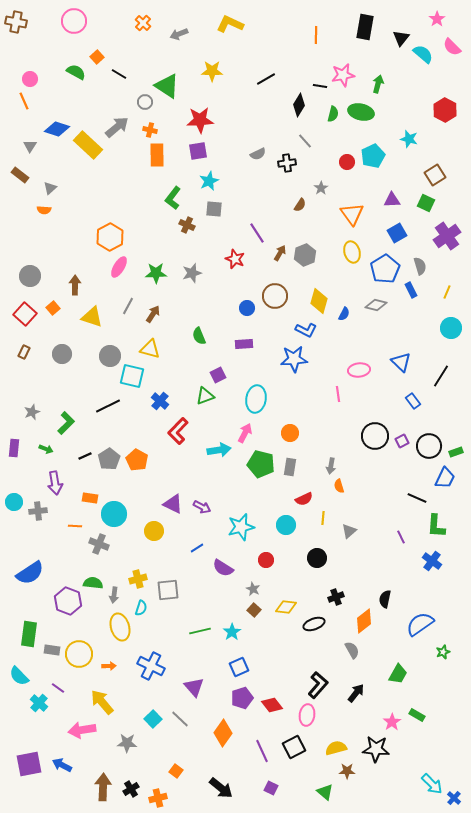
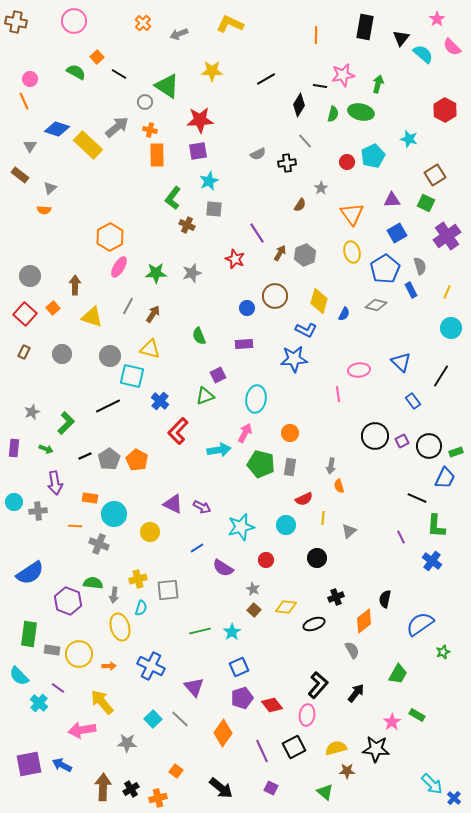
yellow circle at (154, 531): moved 4 px left, 1 px down
